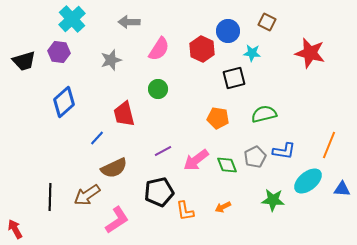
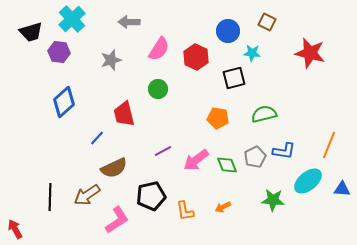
red hexagon: moved 6 px left, 8 px down
black trapezoid: moved 7 px right, 29 px up
black pentagon: moved 8 px left, 4 px down
